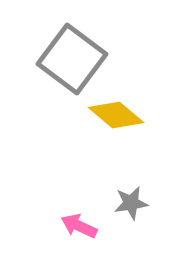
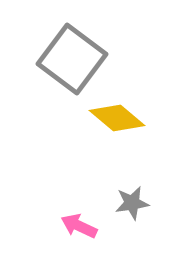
yellow diamond: moved 1 px right, 3 px down
gray star: moved 1 px right
